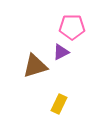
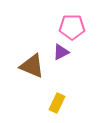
brown triangle: moved 3 px left; rotated 40 degrees clockwise
yellow rectangle: moved 2 px left, 1 px up
